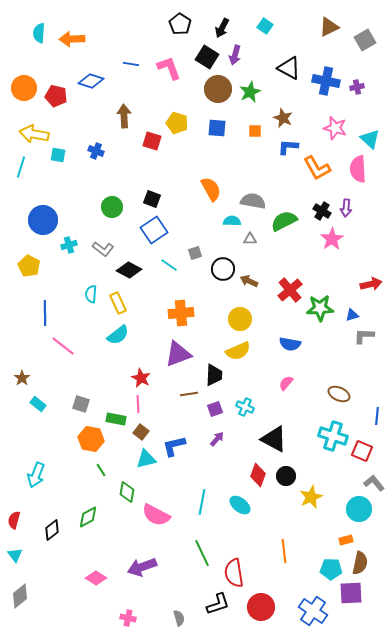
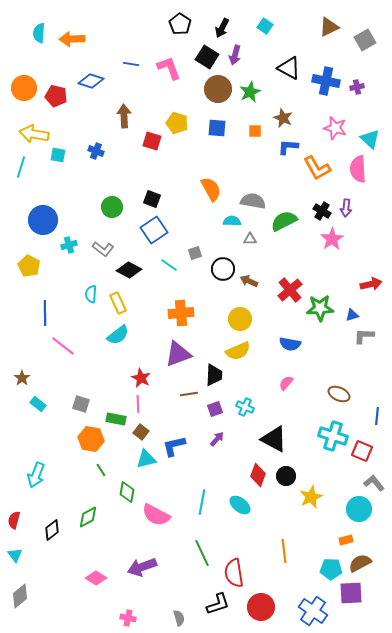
brown semicircle at (360, 563): rotated 130 degrees counterclockwise
